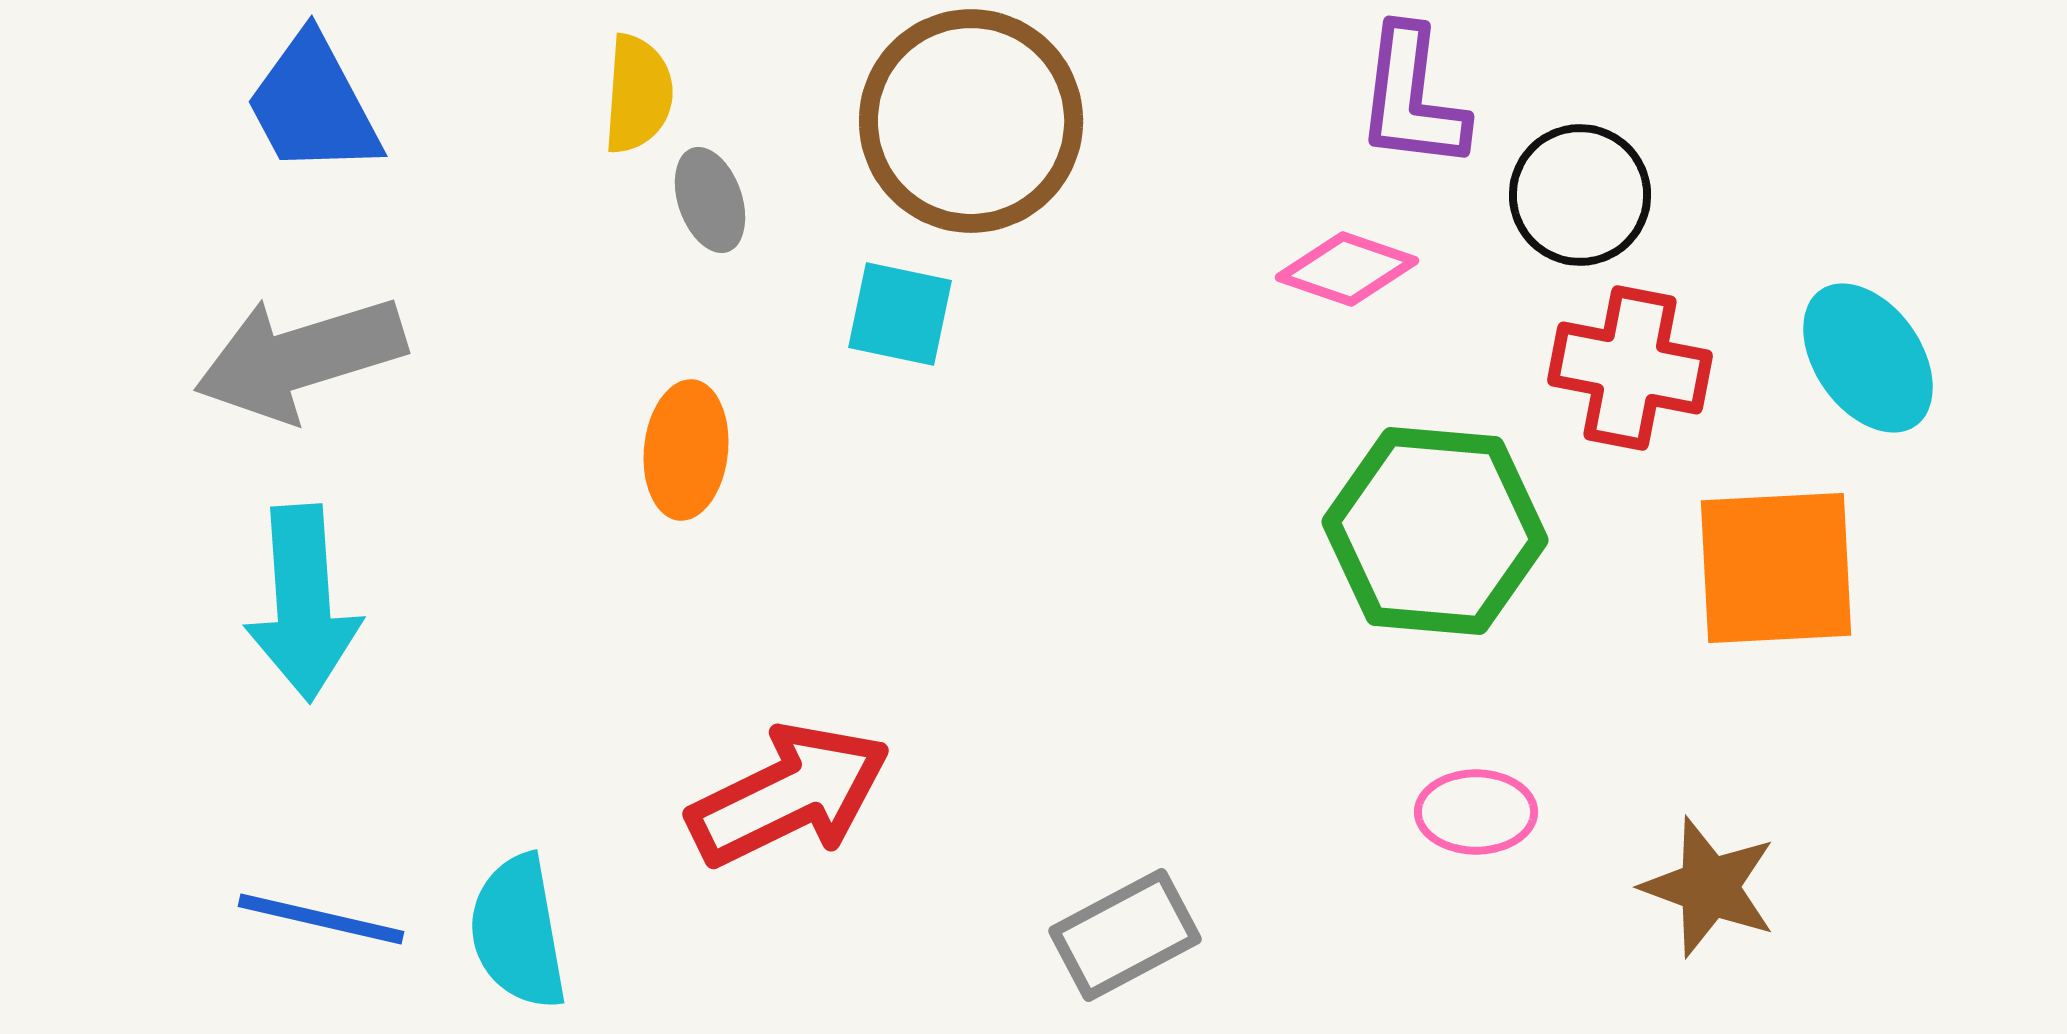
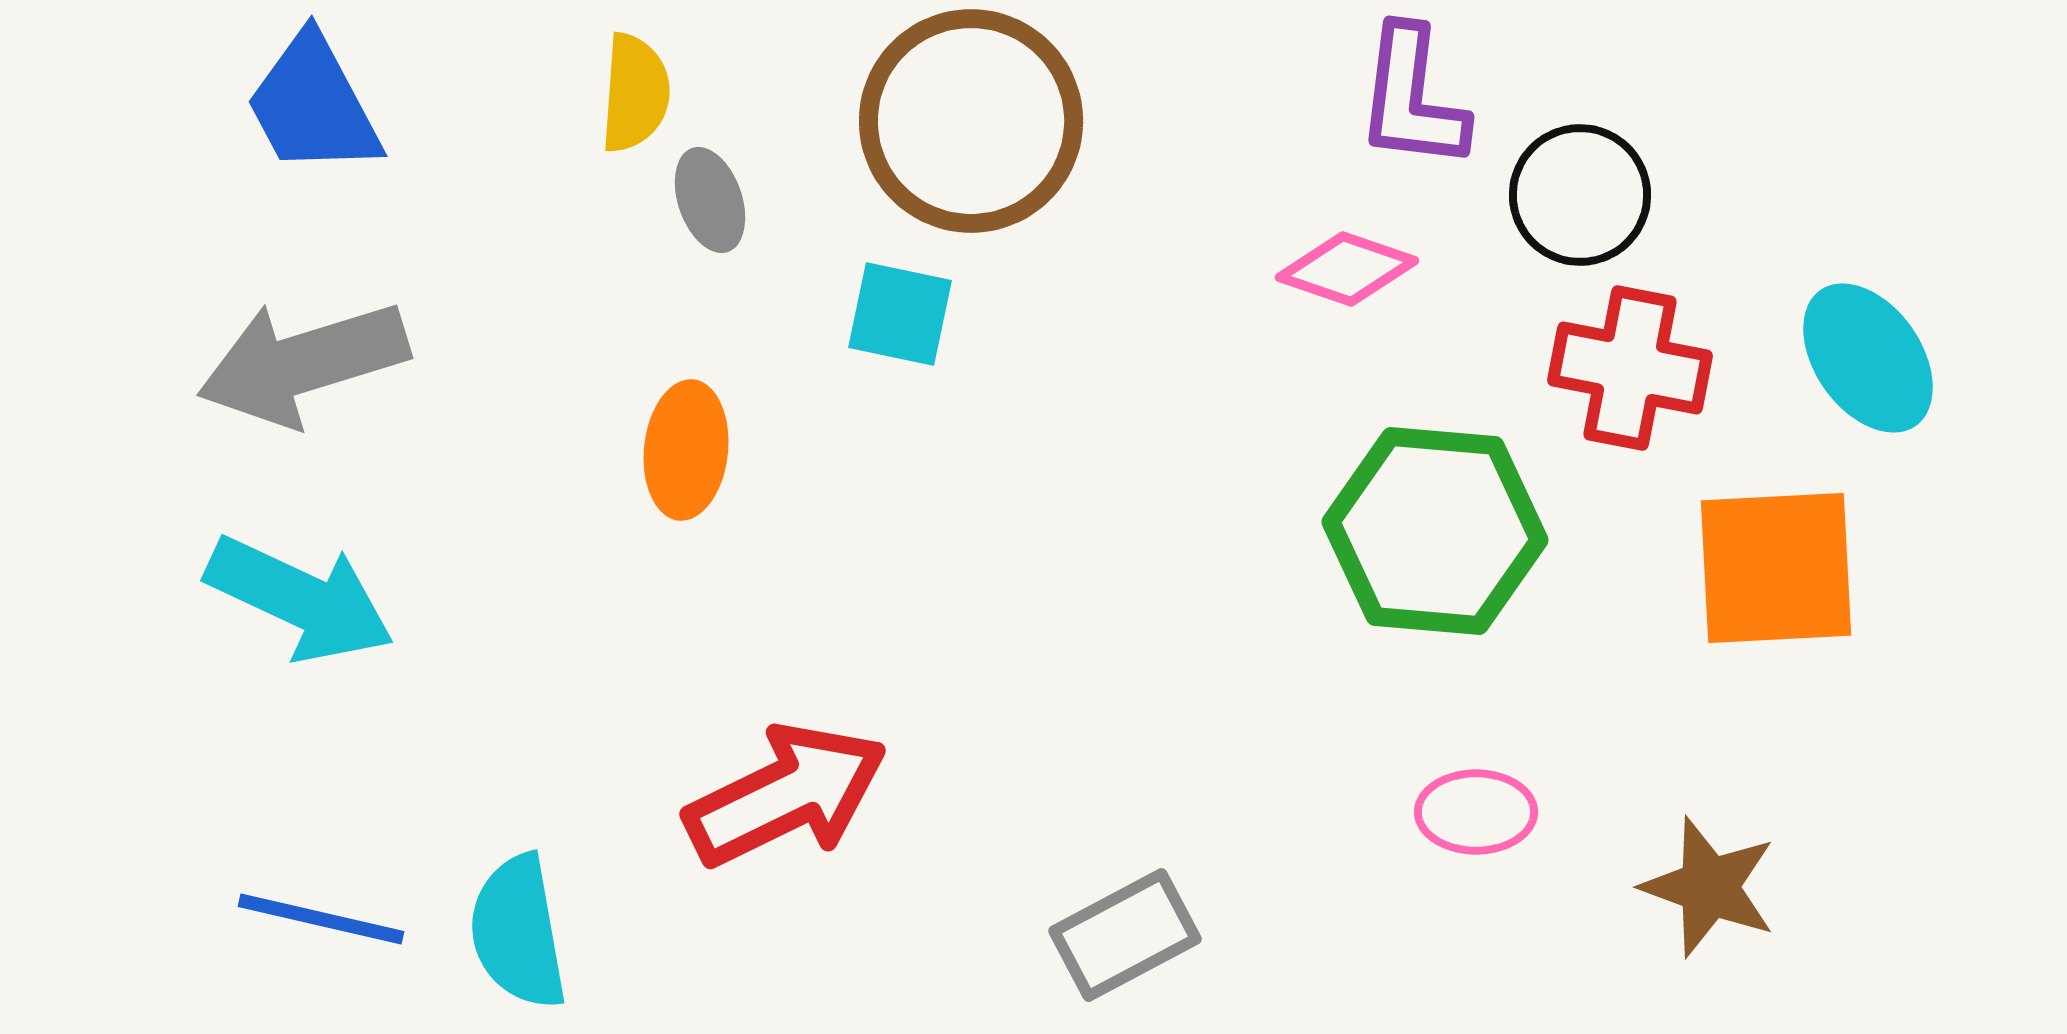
yellow semicircle: moved 3 px left, 1 px up
gray arrow: moved 3 px right, 5 px down
cyan arrow: moved 3 px left, 4 px up; rotated 61 degrees counterclockwise
red arrow: moved 3 px left
